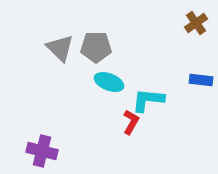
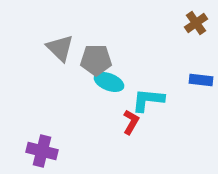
gray pentagon: moved 13 px down
